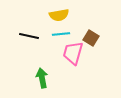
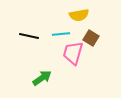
yellow semicircle: moved 20 px right
green arrow: rotated 66 degrees clockwise
